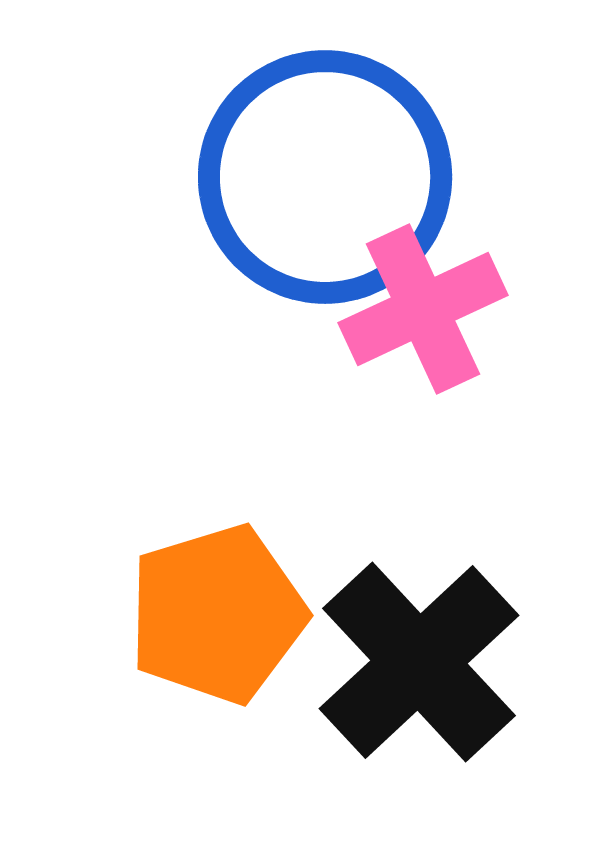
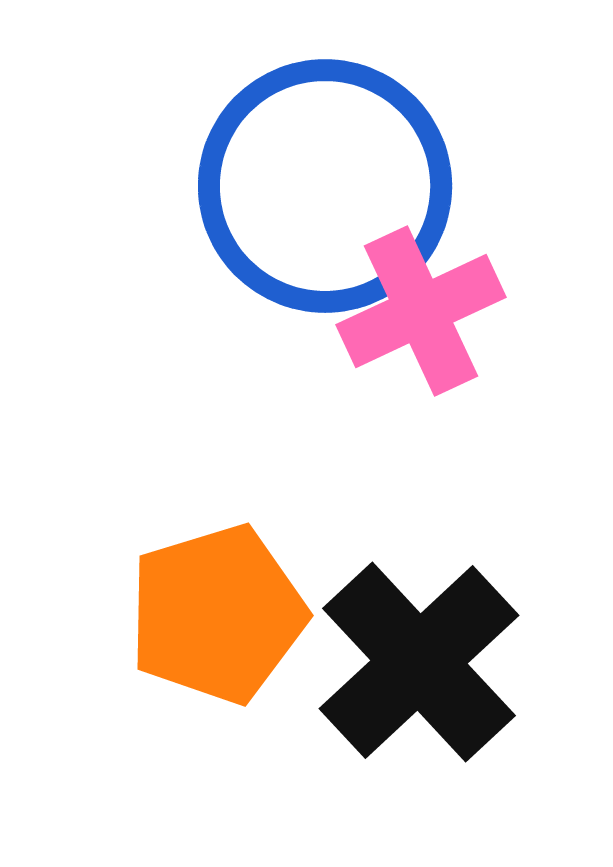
blue circle: moved 9 px down
pink cross: moved 2 px left, 2 px down
